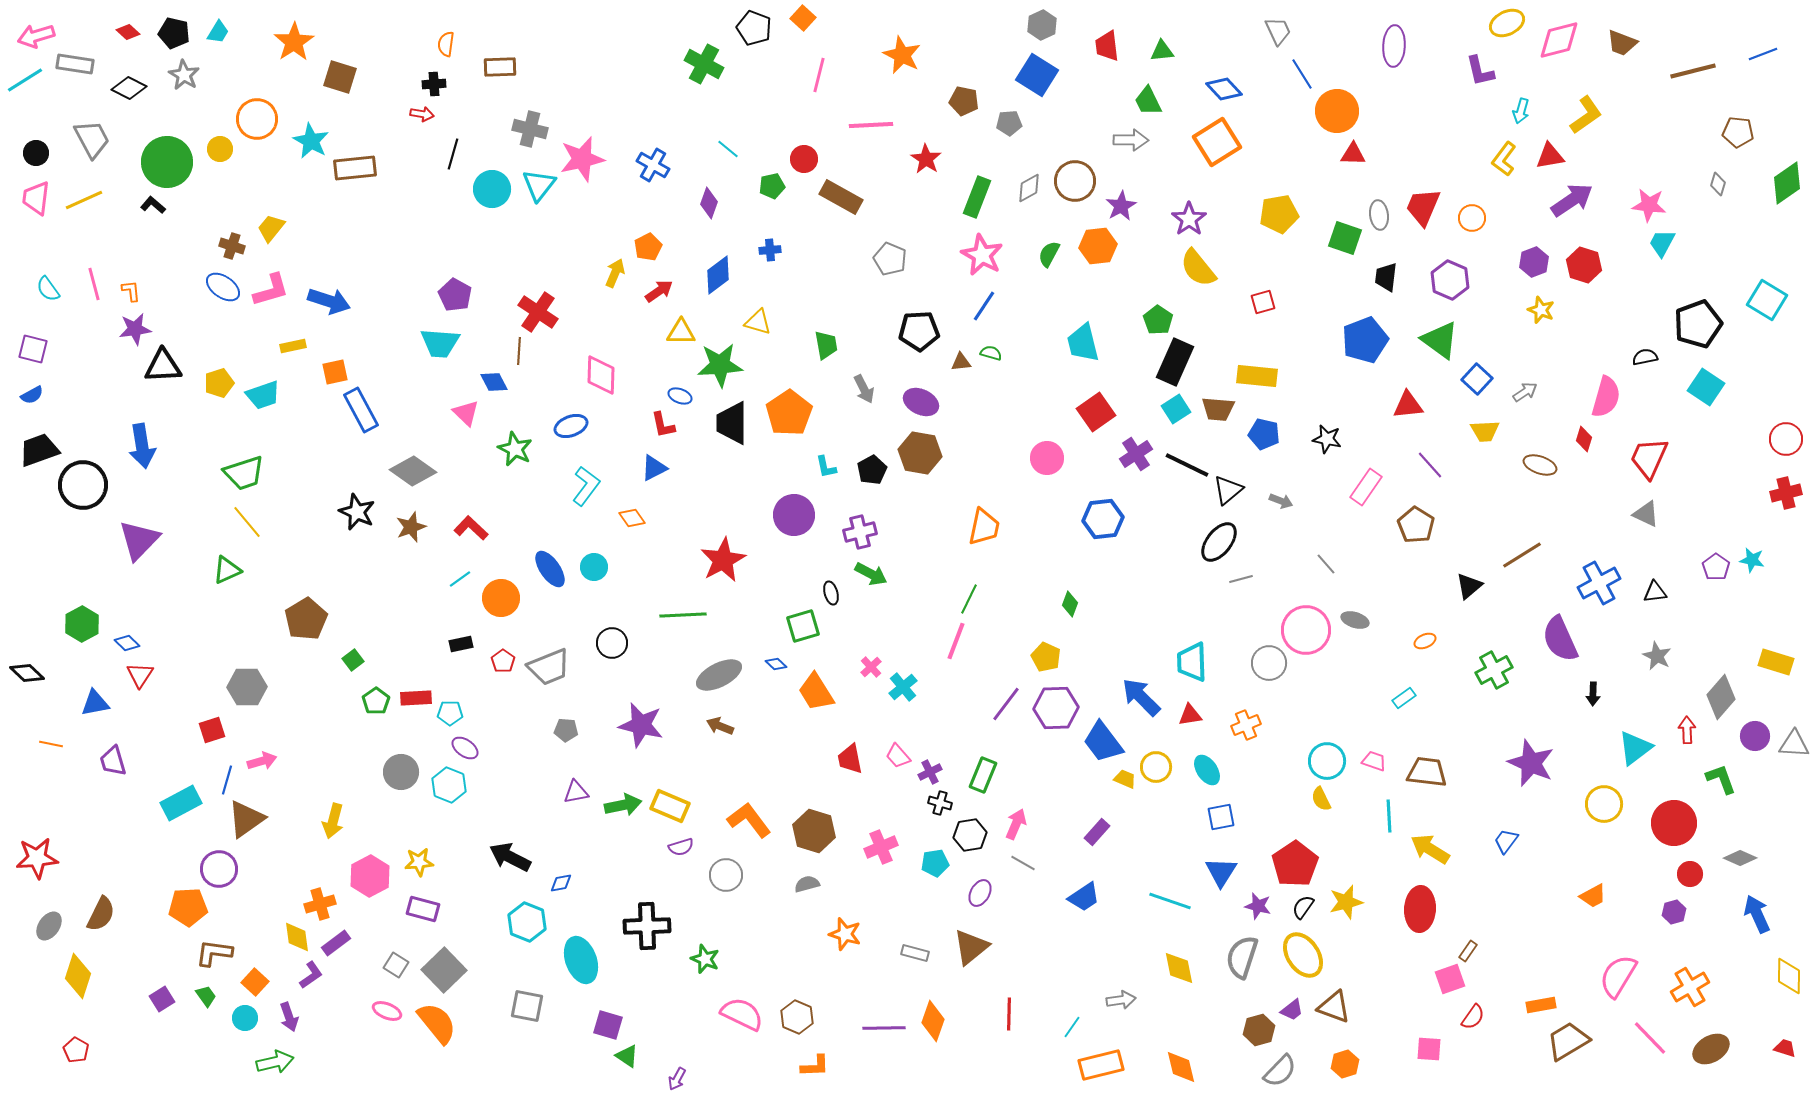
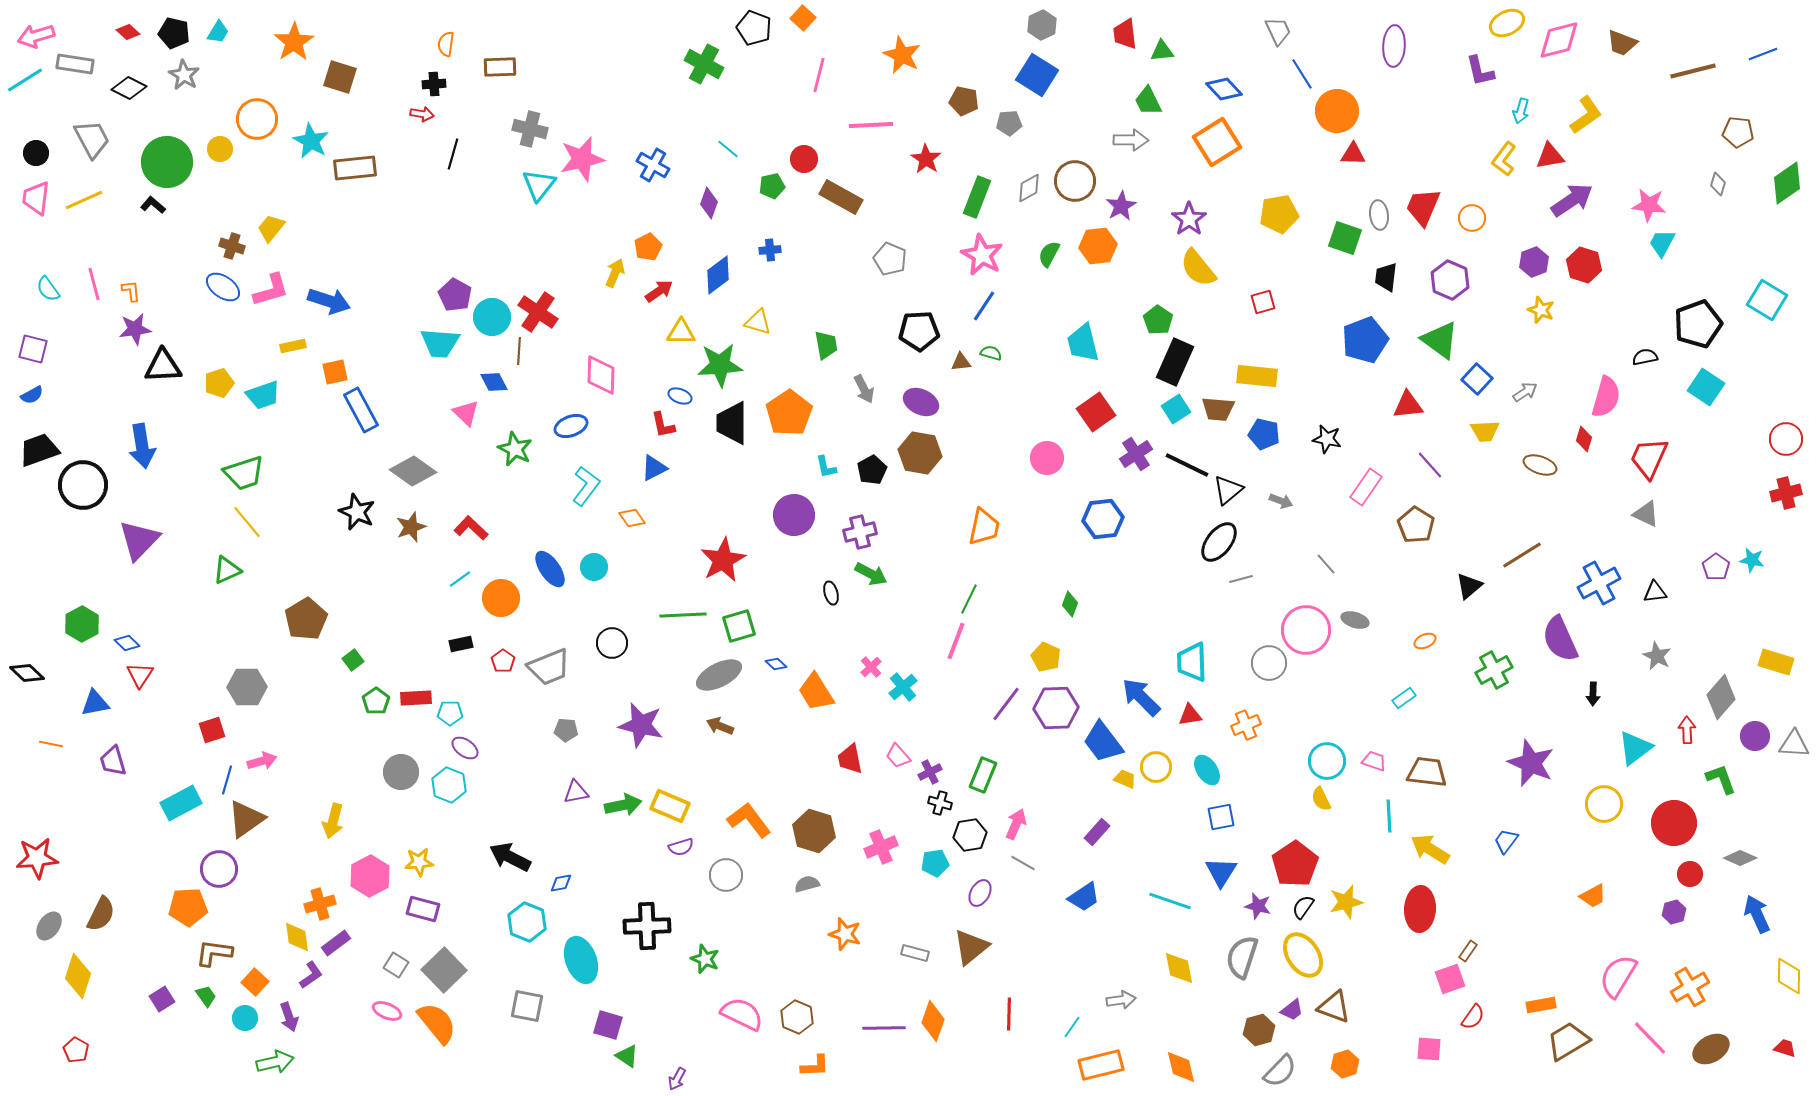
red trapezoid at (1107, 46): moved 18 px right, 12 px up
cyan circle at (492, 189): moved 128 px down
green square at (803, 626): moved 64 px left
